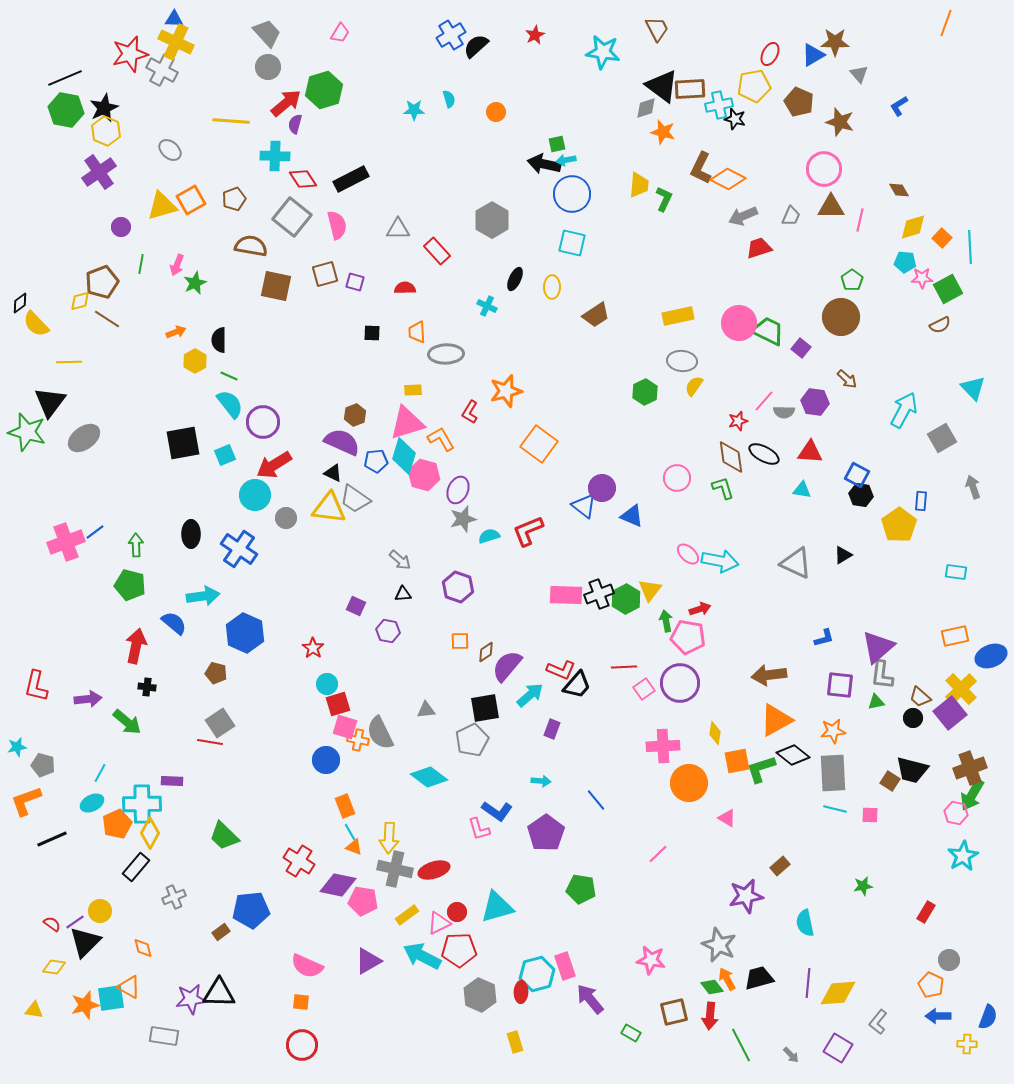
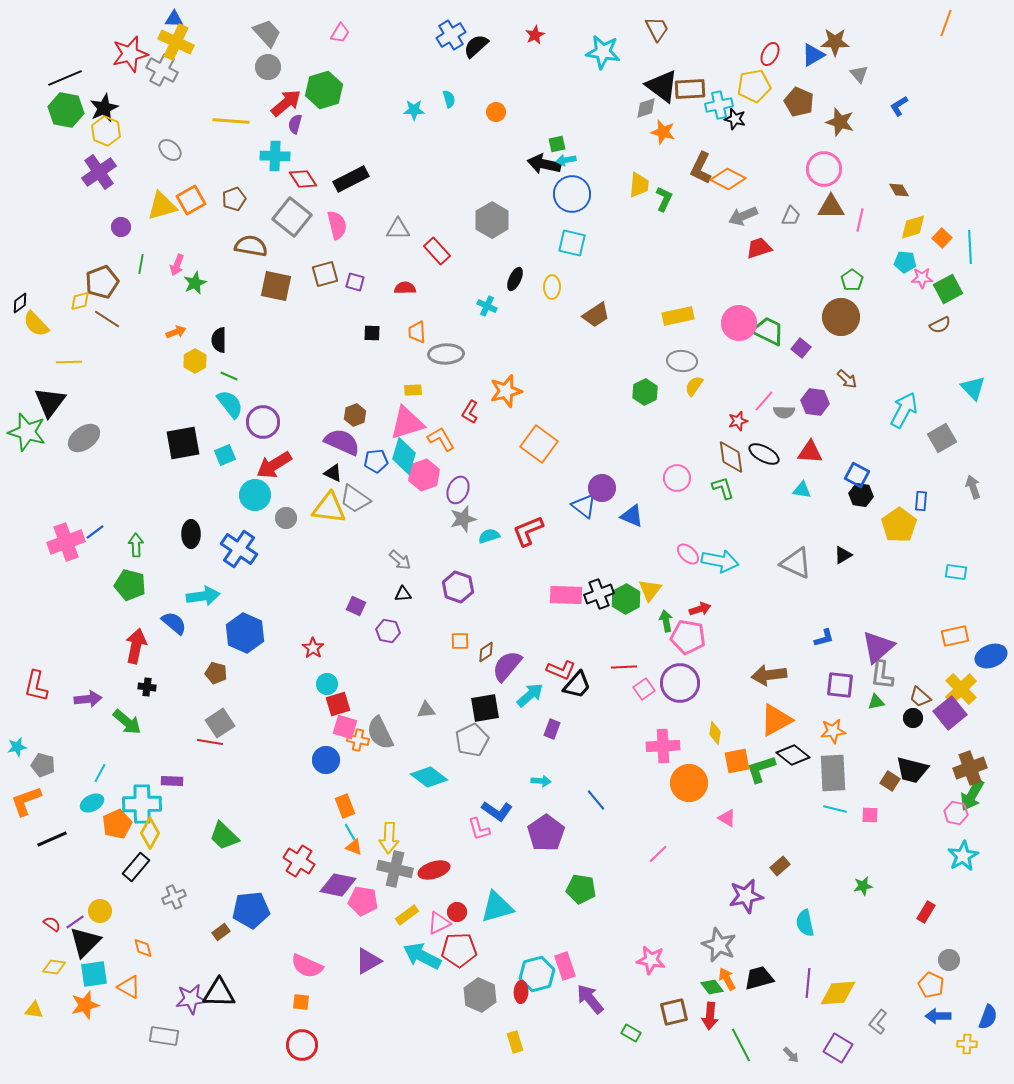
pink hexagon at (424, 475): rotated 24 degrees clockwise
cyan square at (111, 998): moved 17 px left, 24 px up
